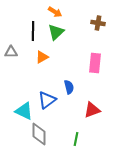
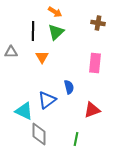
orange triangle: rotated 32 degrees counterclockwise
